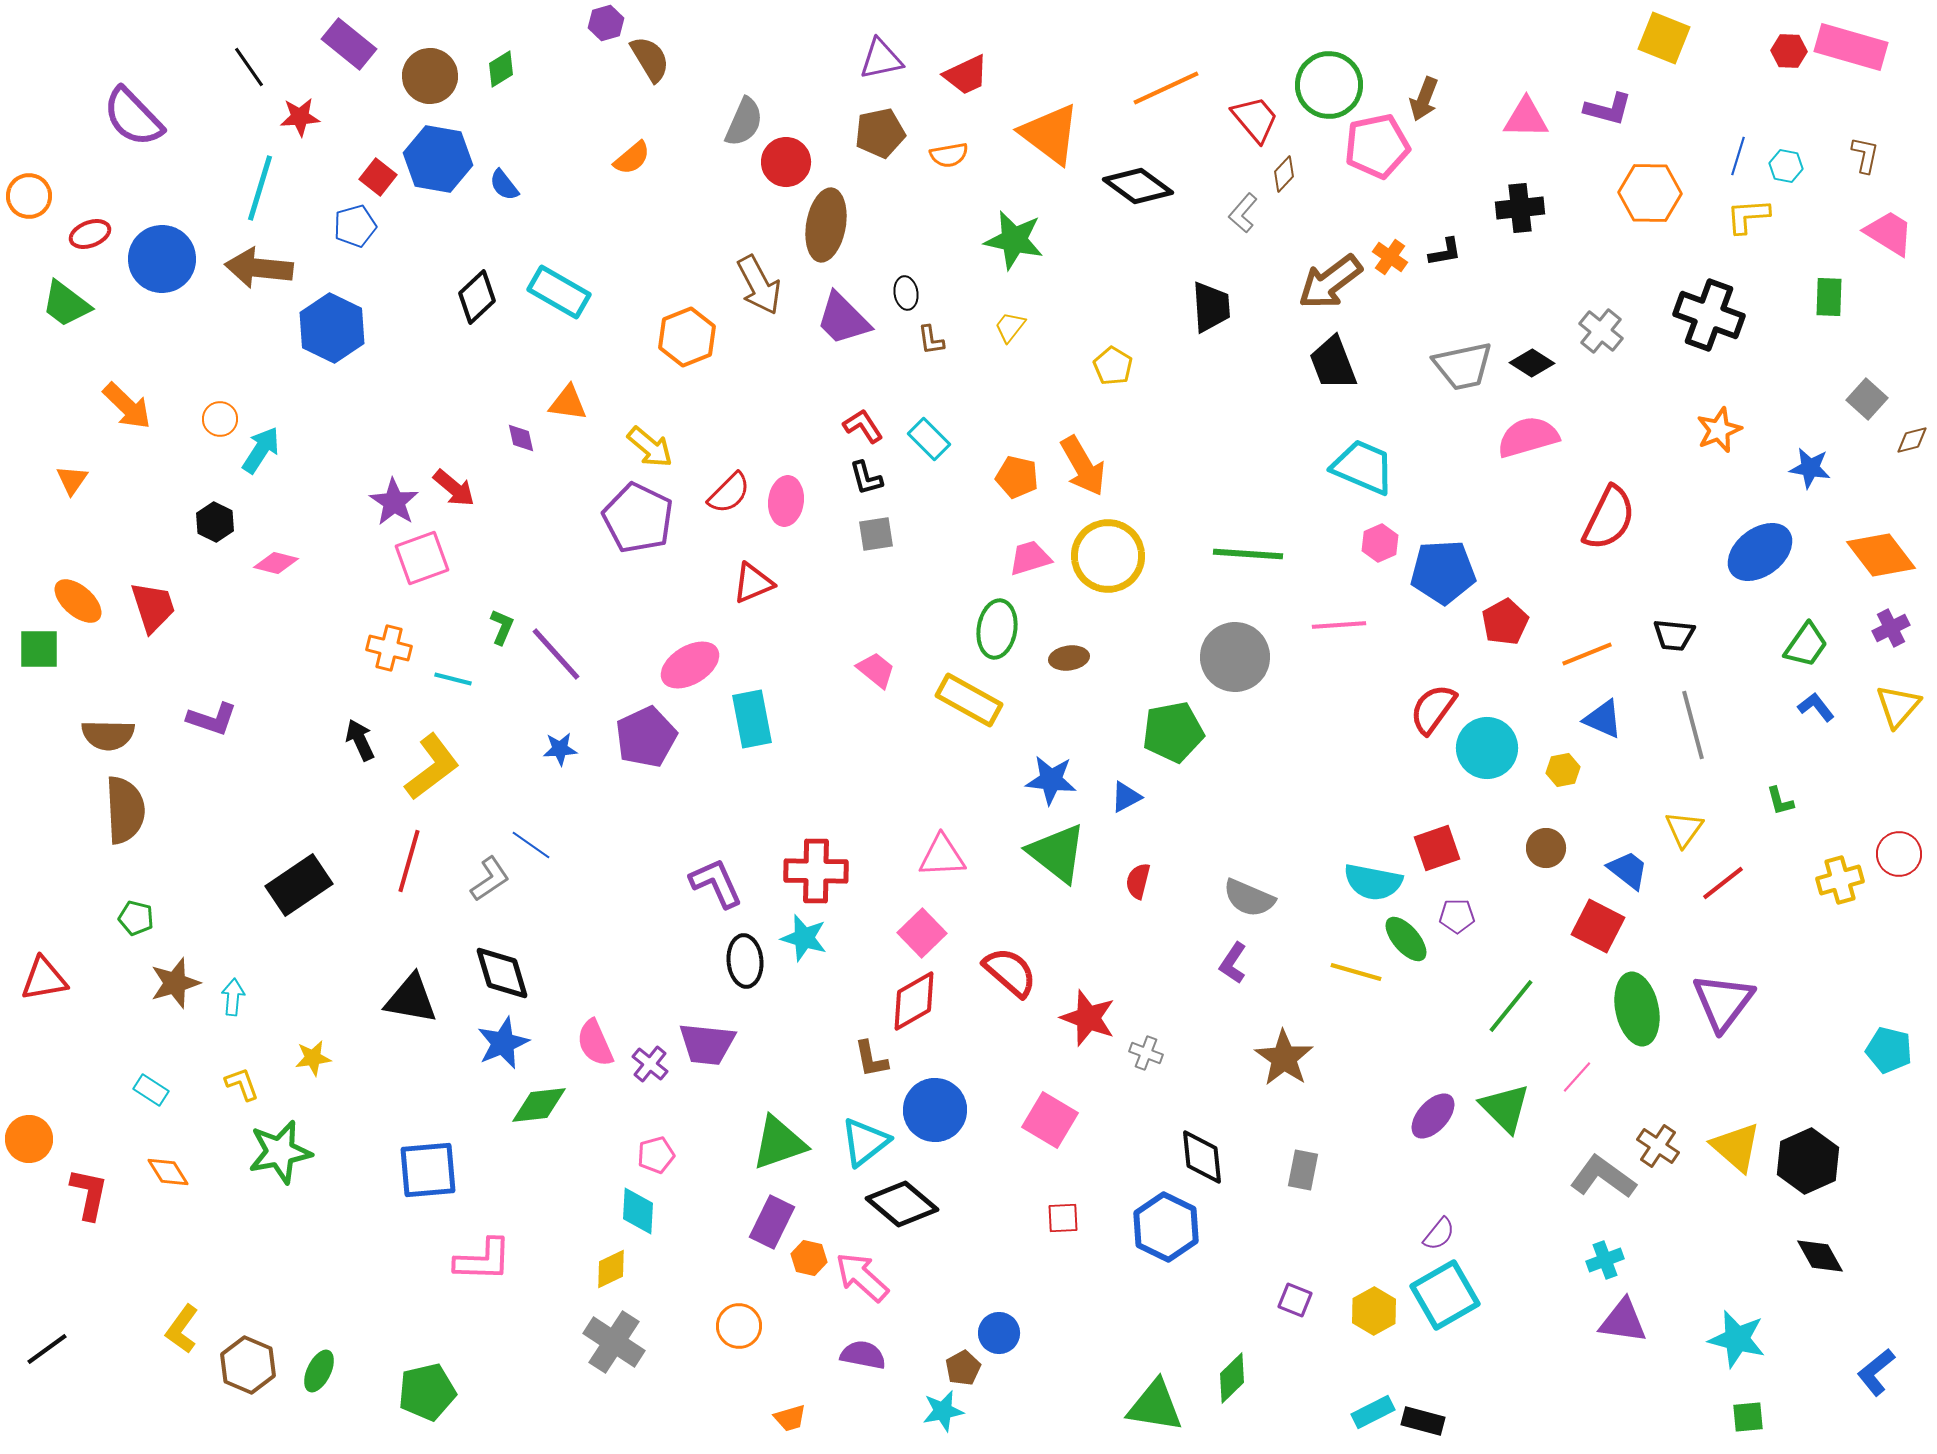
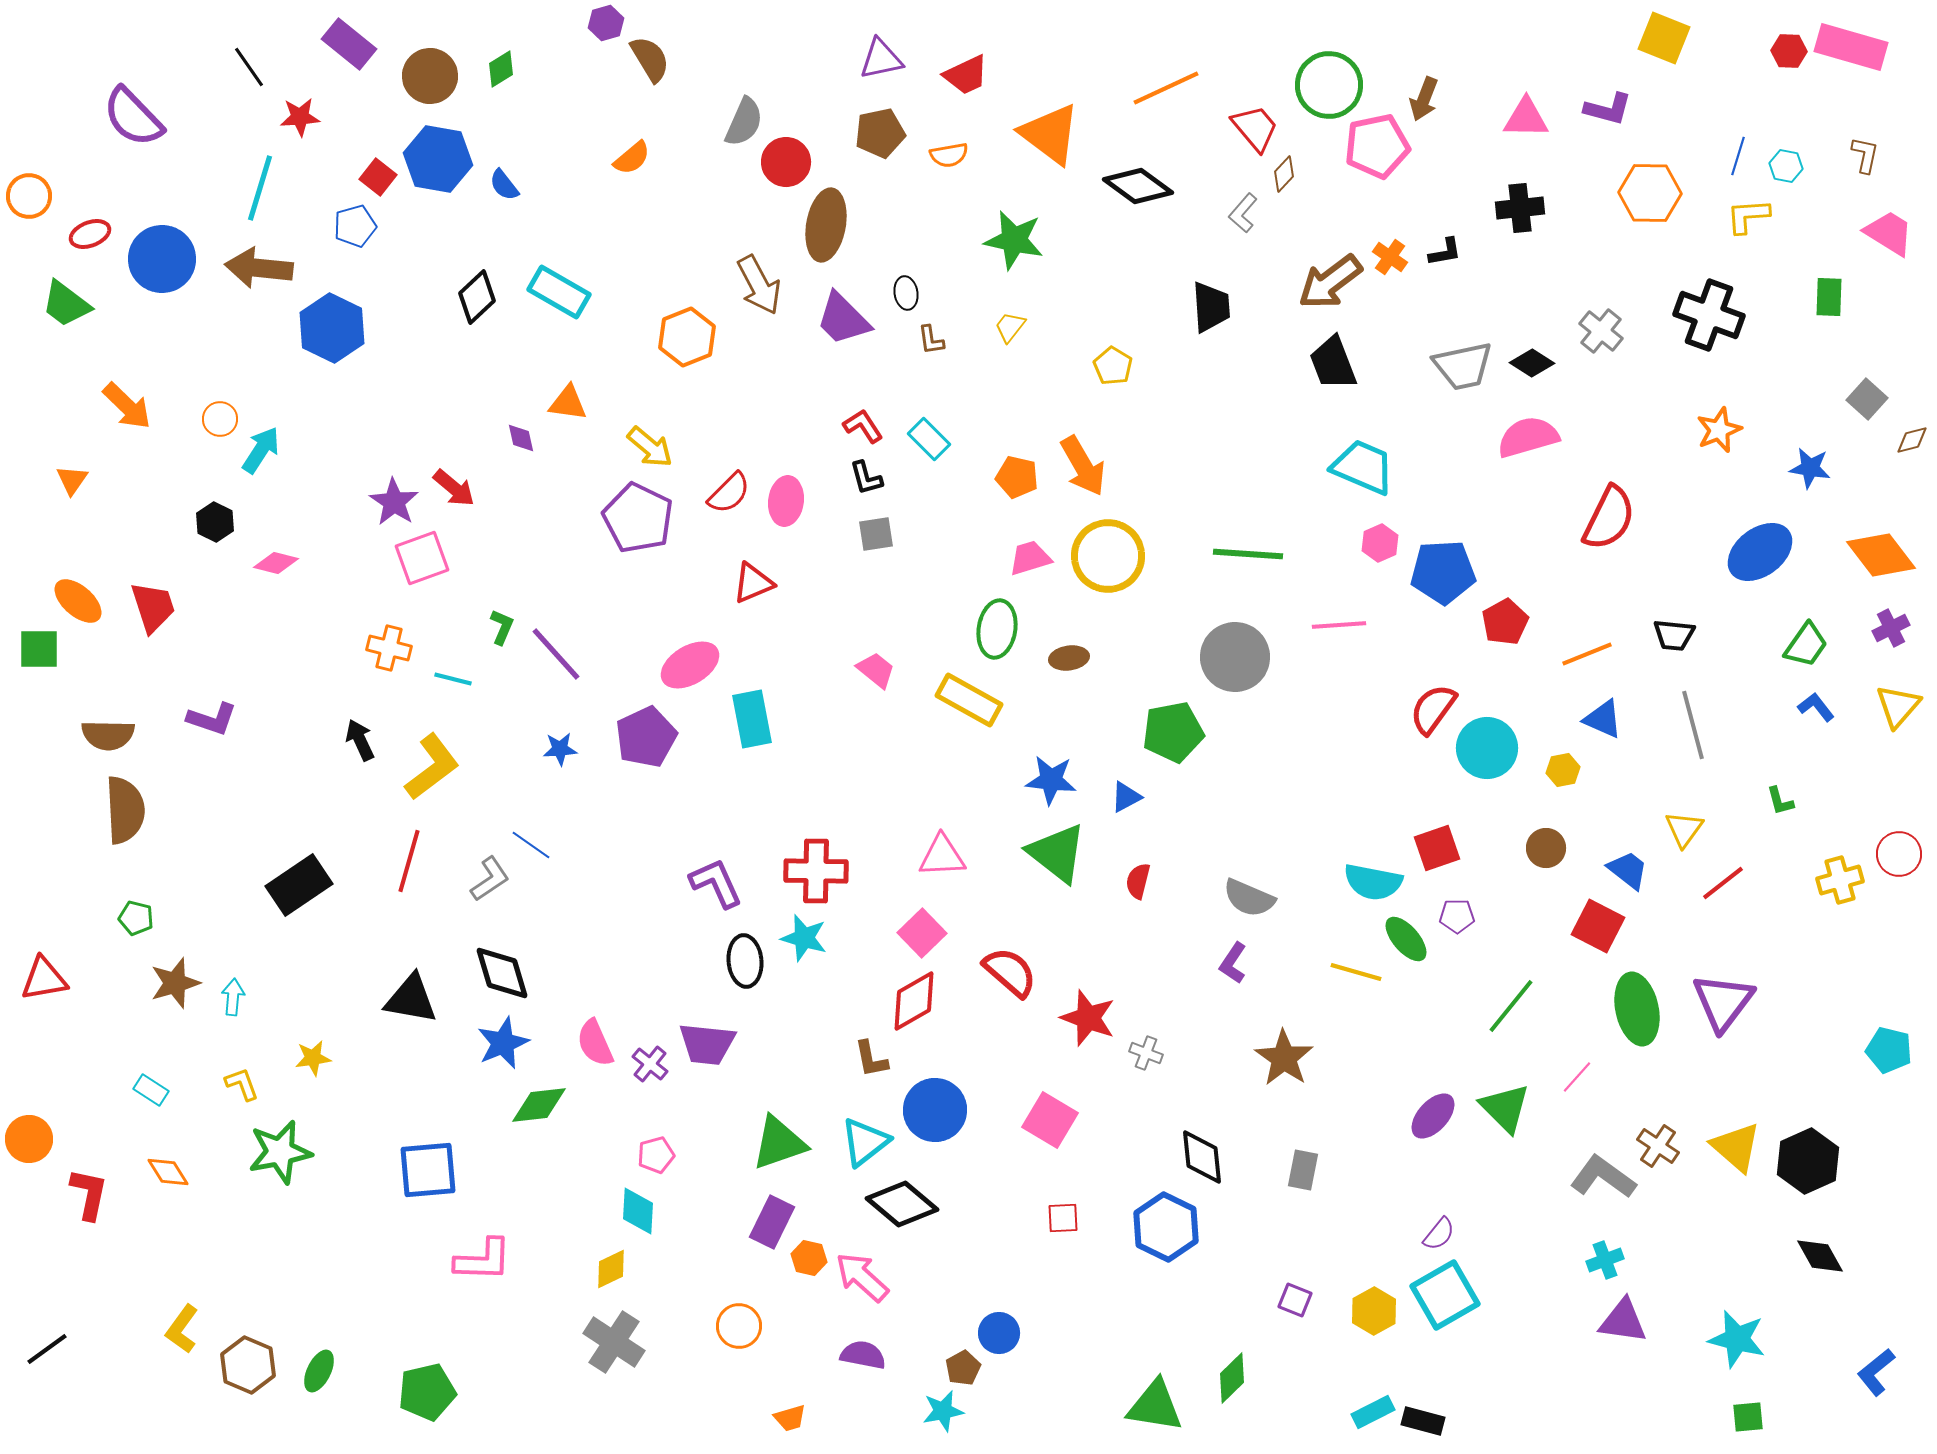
red trapezoid at (1255, 119): moved 9 px down
